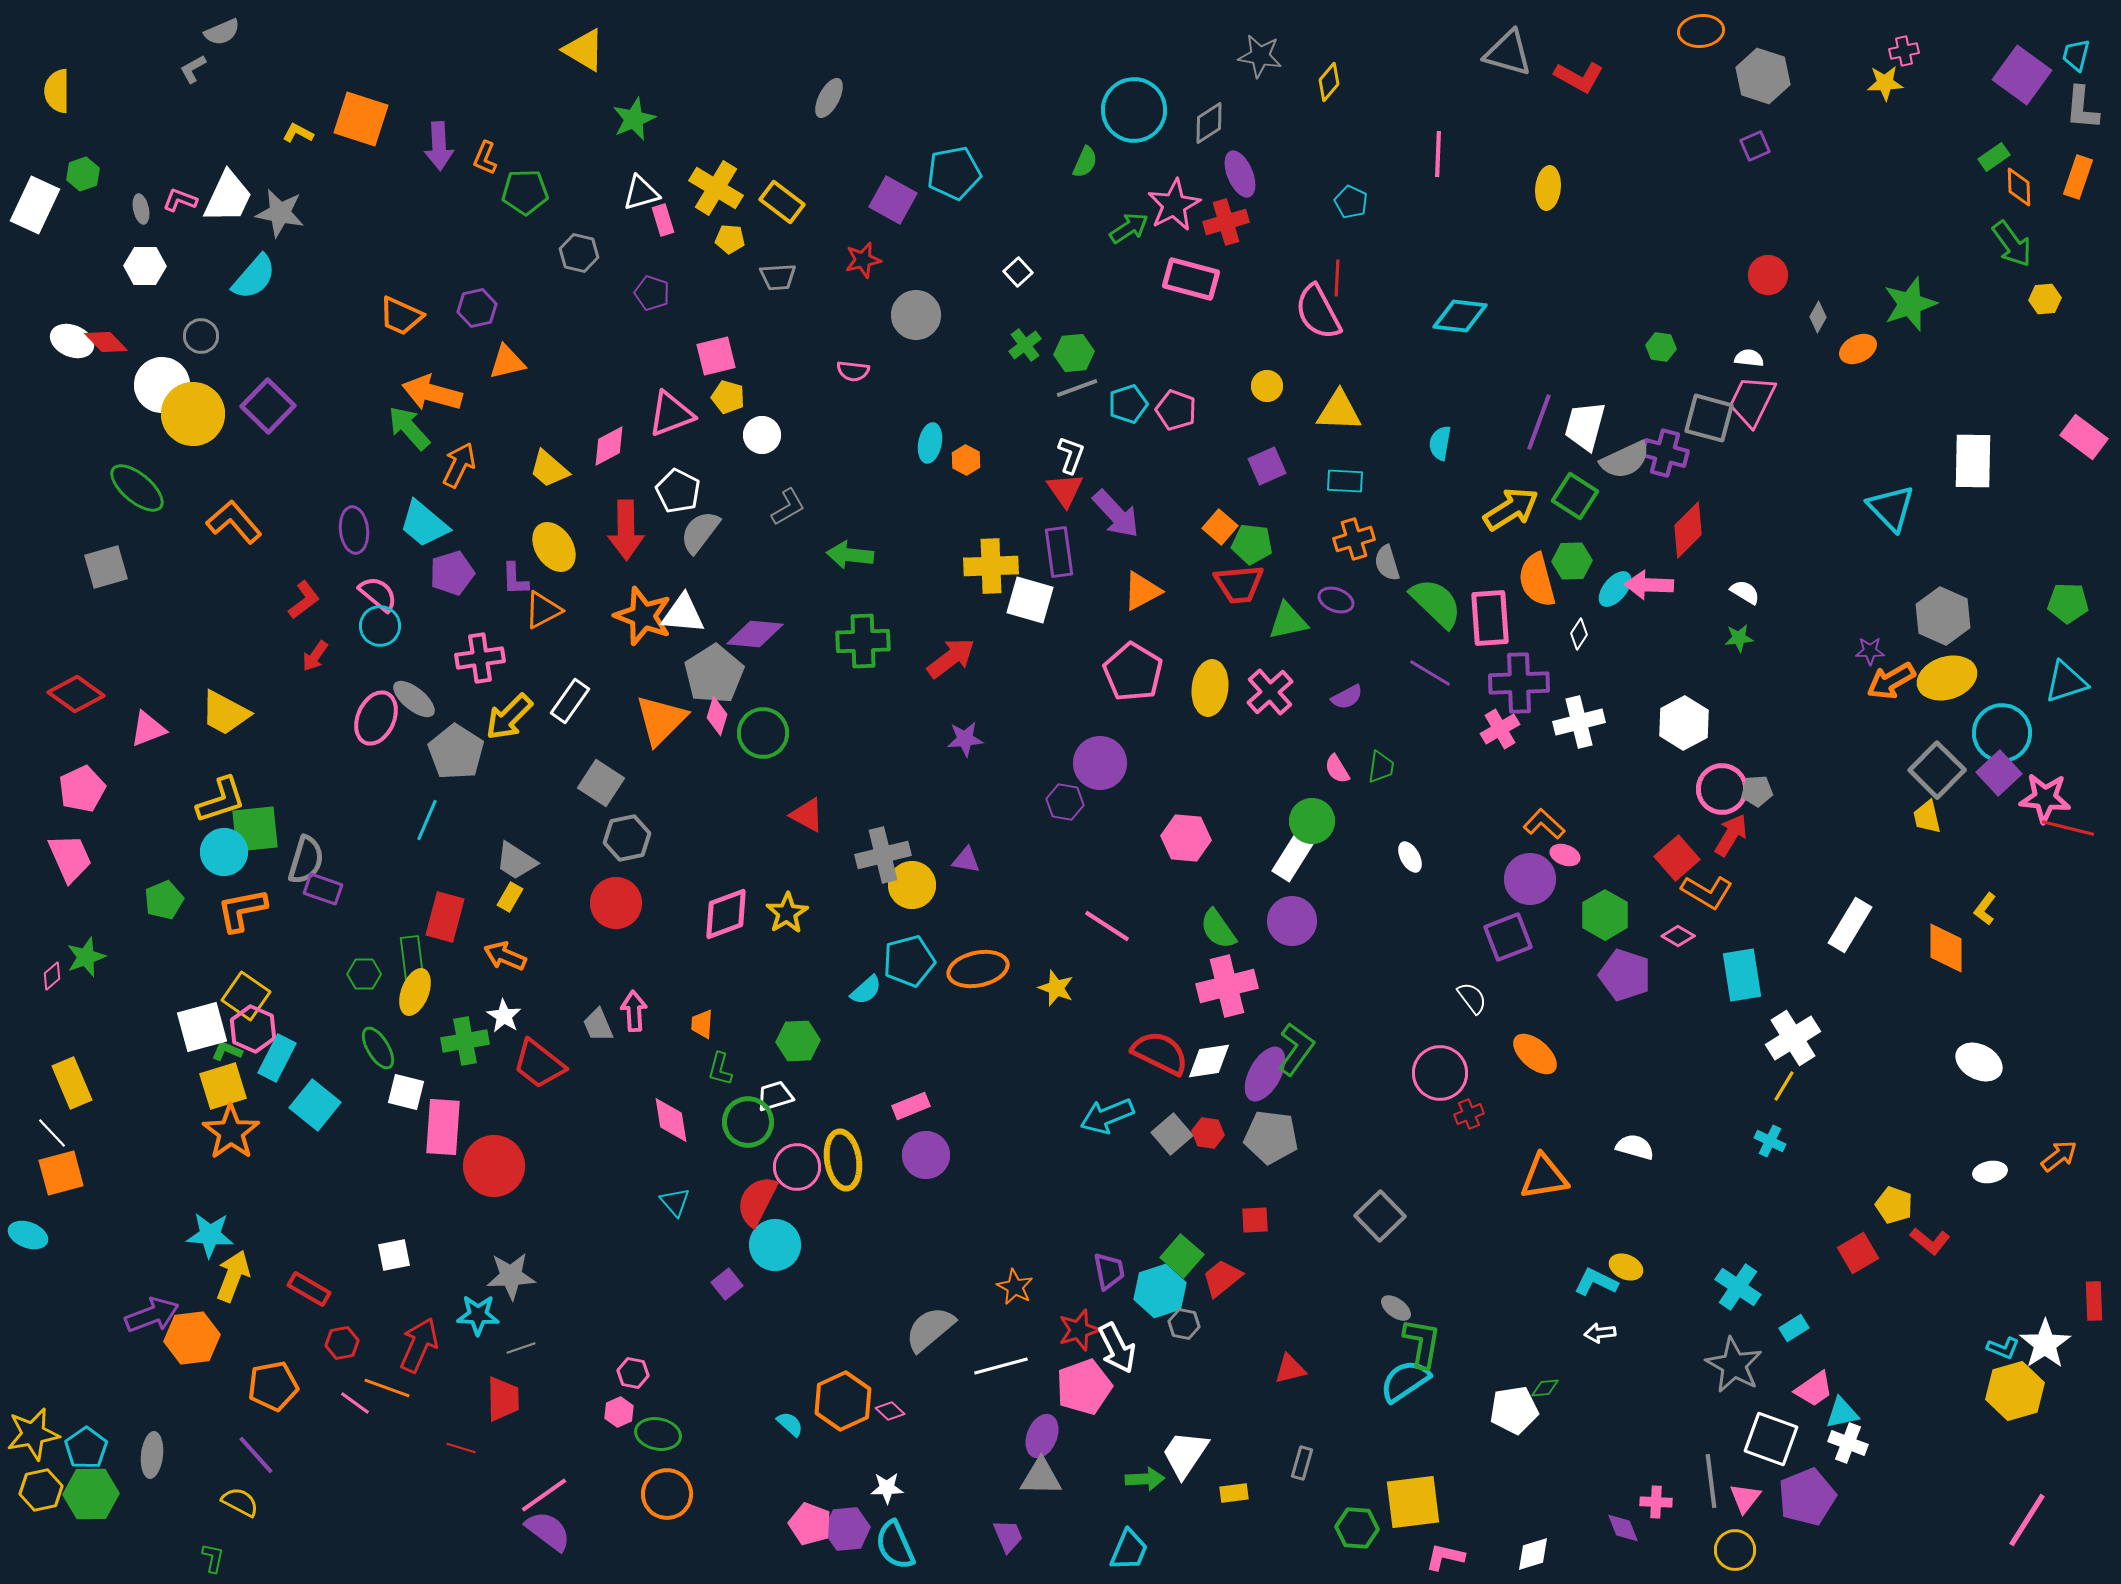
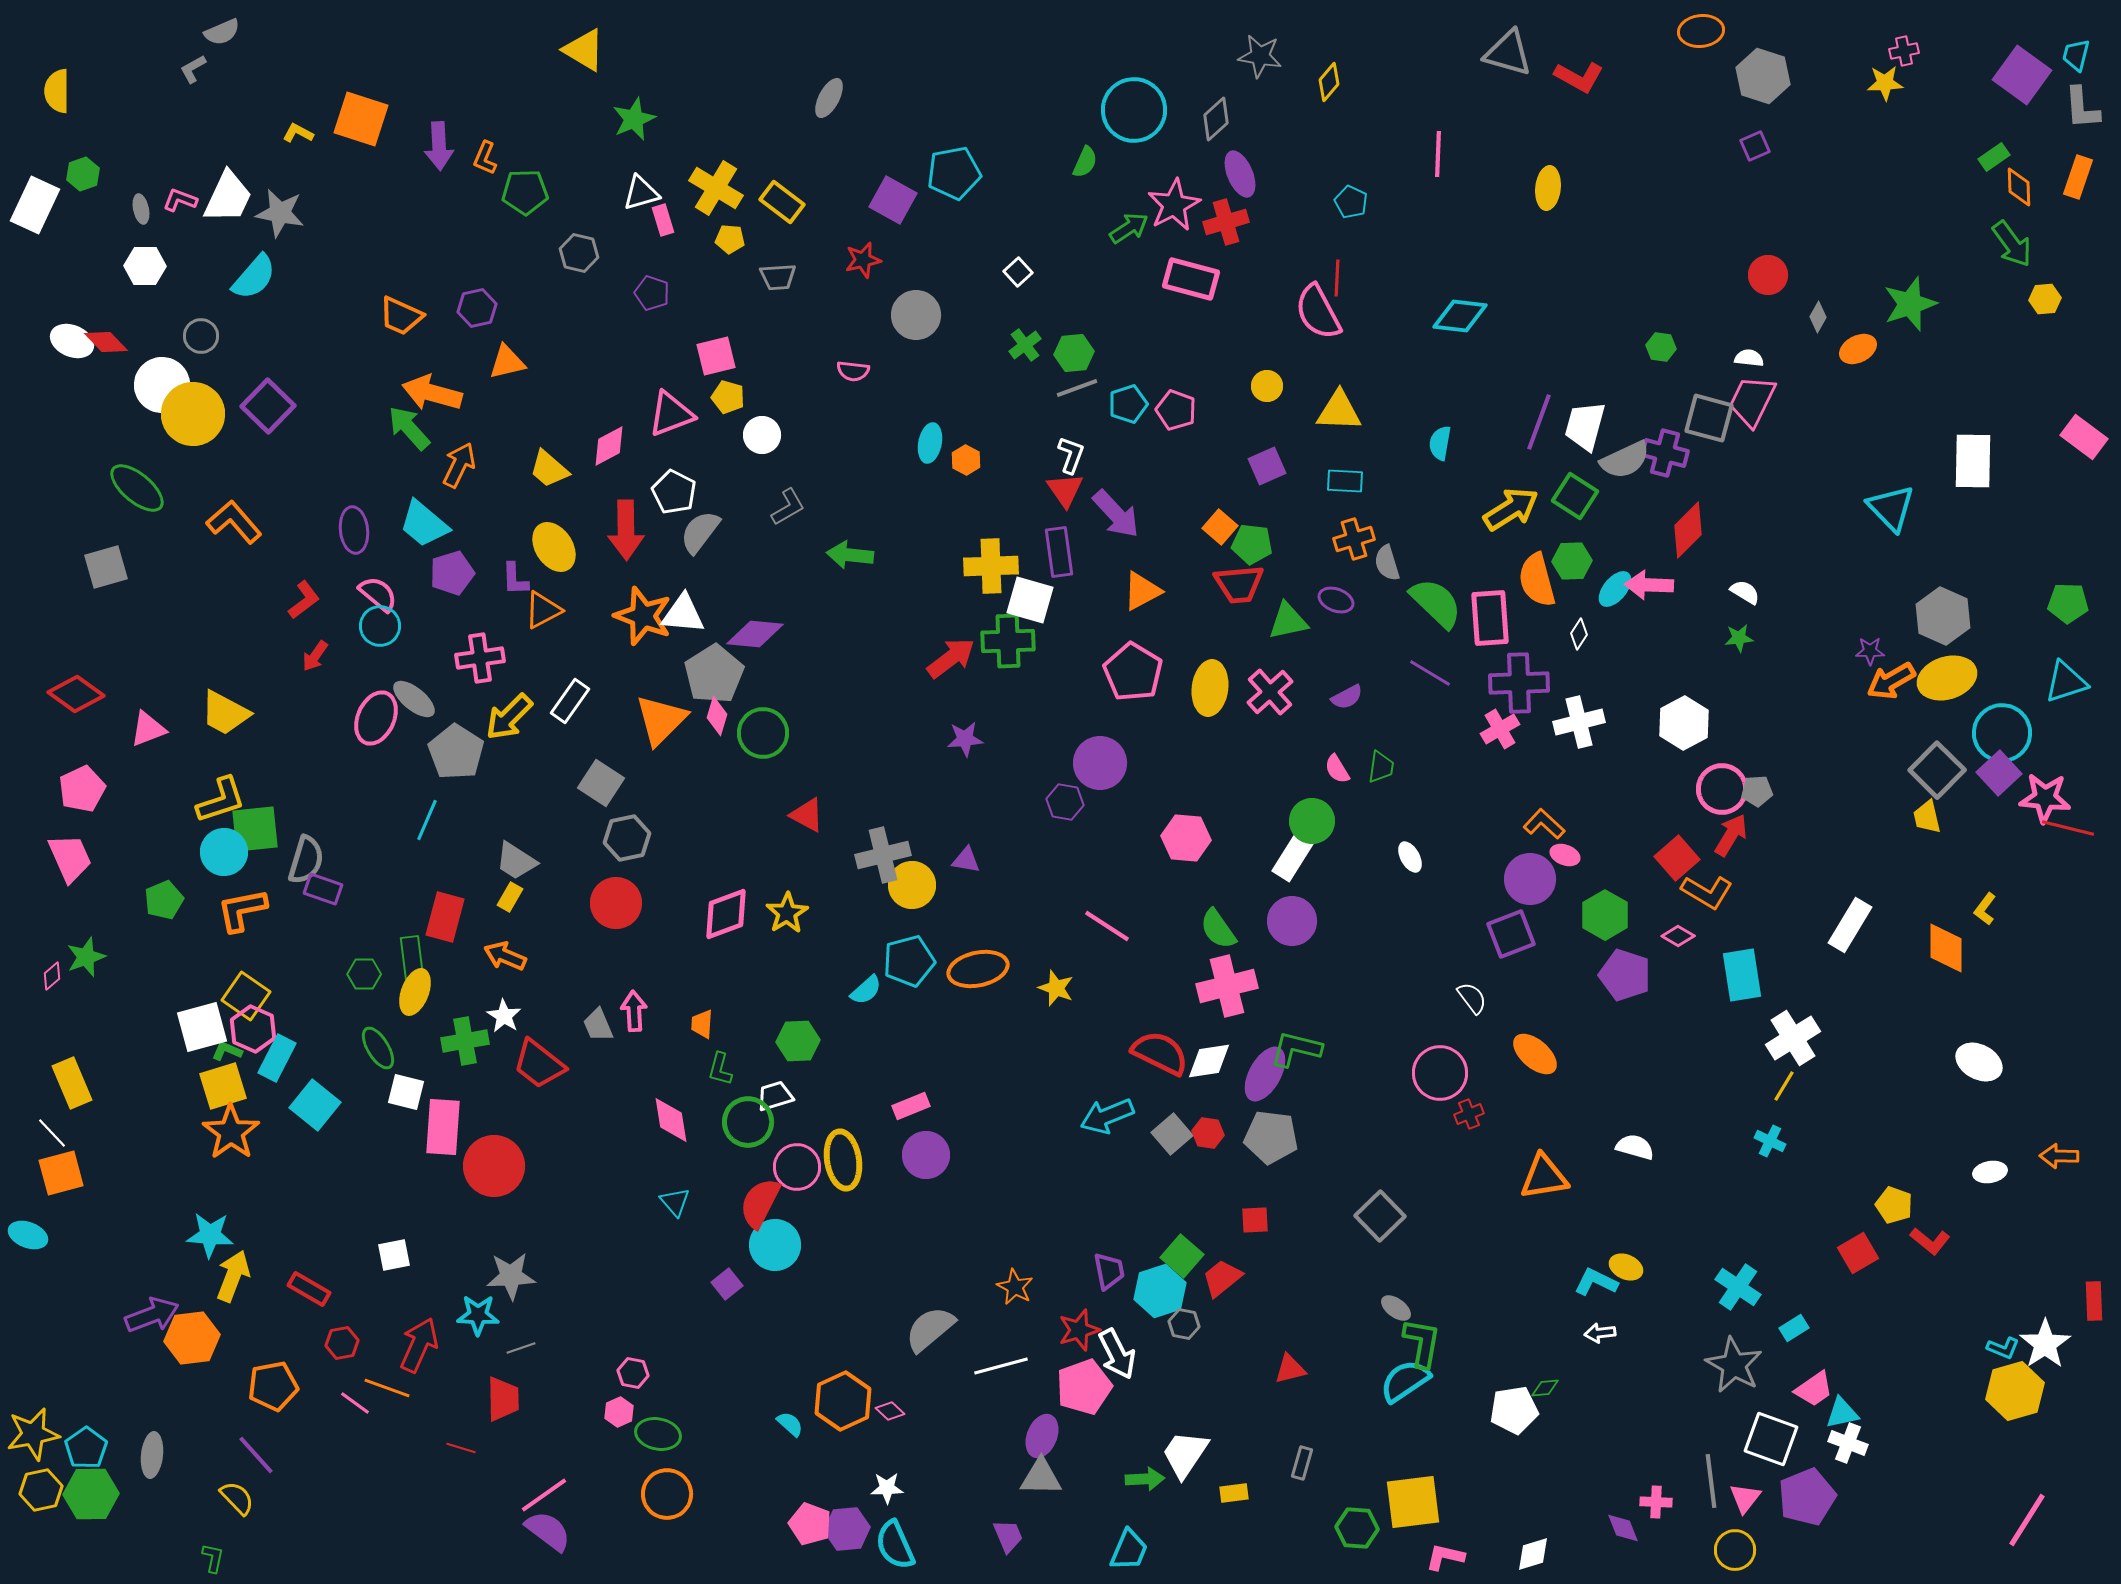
gray L-shape at (2082, 108): rotated 9 degrees counterclockwise
gray diamond at (1209, 123): moved 7 px right, 4 px up; rotated 9 degrees counterclockwise
white pentagon at (678, 491): moved 4 px left, 1 px down
green cross at (863, 641): moved 145 px right
purple square at (1508, 937): moved 3 px right, 3 px up
green L-shape at (1296, 1049): rotated 112 degrees counterclockwise
orange arrow at (2059, 1156): rotated 141 degrees counterclockwise
red semicircle at (757, 1201): moved 3 px right, 2 px down
white arrow at (1117, 1348): moved 6 px down
yellow semicircle at (240, 1502): moved 3 px left, 4 px up; rotated 18 degrees clockwise
